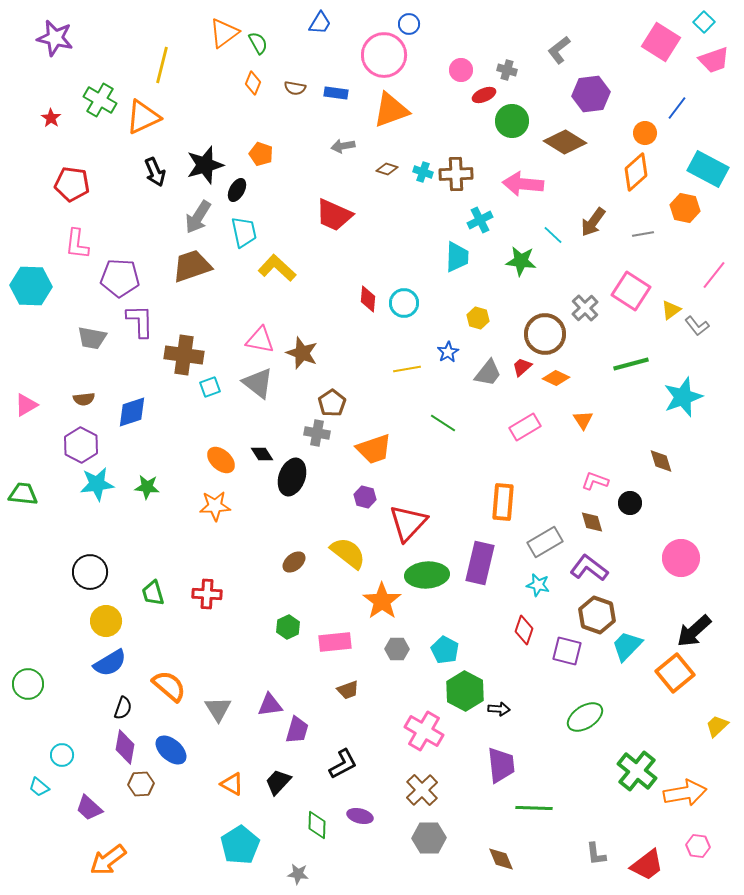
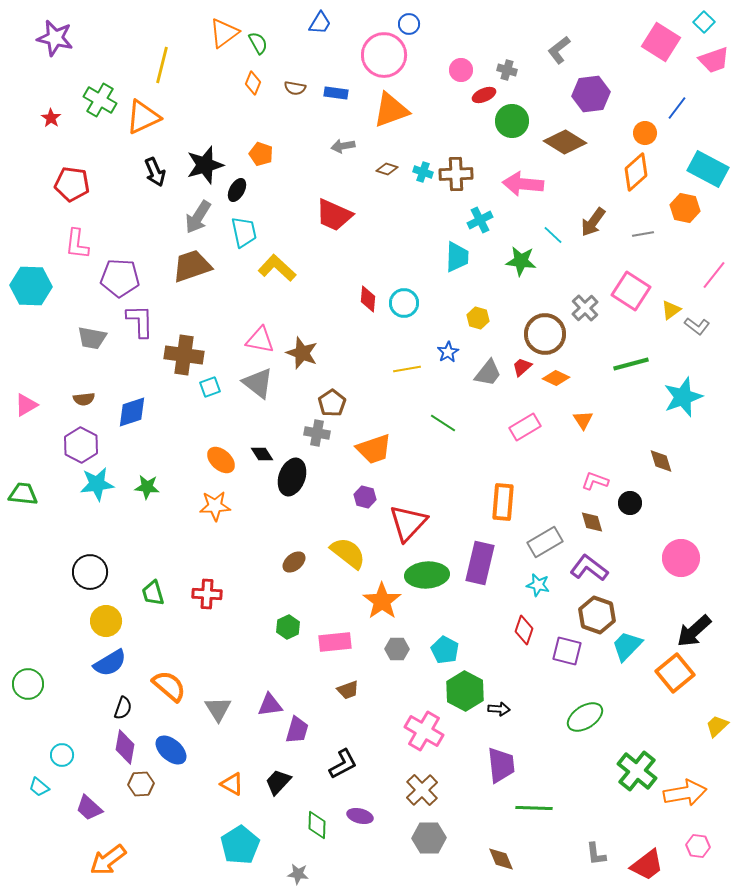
gray L-shape at (697, 326): rotated 15 degrees counterclockwise
